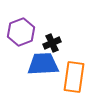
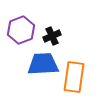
purple hexagon: moved 2 px up
black cross: moved 7 px up
